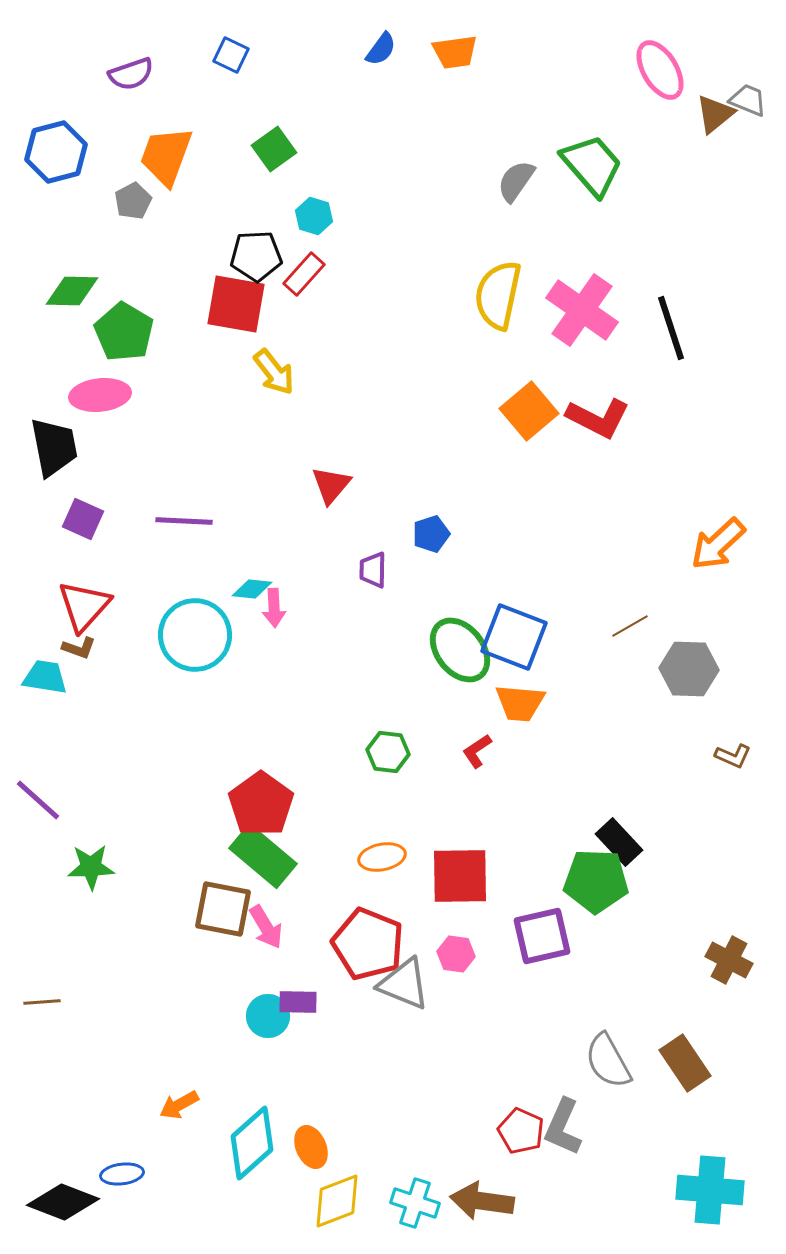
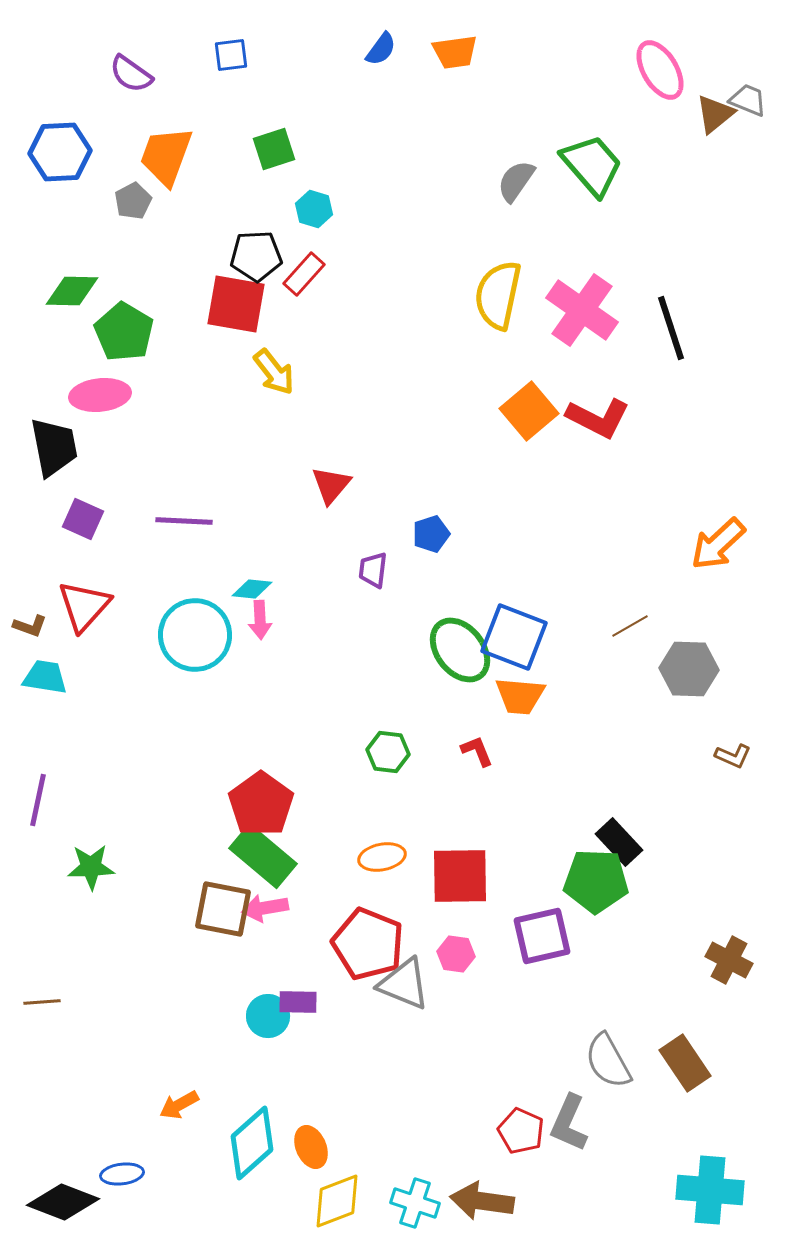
blue square at (231, 55): rotated 33 degrees counterclockwise
purple semicircle at (131, 74): rotated 54 degrees clockwise
green square at (274, 149): rotated 18 degrees clockwise
blue hexagon at (56, 152): moved 4 px right; rotated 12 degrees clockwise
cyan hexagon at (314, 216): moved 7 px up
purple trapezoid at (373, 570): rotated 6 degrees clockwise
pink arrow at (274, 608): moved 14 px left, 12 px down
brown L-shape at (79, 648): moved 49 px left, 22 px up
orange trapezoid at (520, 703): moved 7 px up
red L-shape at (477, 751): rotated 102 degrees clockwise
purple line at (38, 800): rotated 60 degrees clockwise
pink arrow at (266, 927): moved 1 px left, 19 px up; rotated 111 degrees clockwise
gray L-shape at (563, 1127): moved 6 px right, 4 px up
